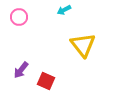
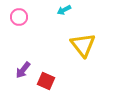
purple arrow: moved 2 px right
